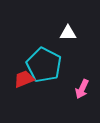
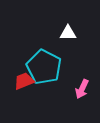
cyan pentagon: moved 2 px down
red trapezoid: moved 2 px down
